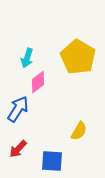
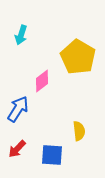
cyan arrow: moved 6 px left, 23 px up
pink diamond: moved 4 px right, 1 px up
yellow semicircle: rotated 36 degrees counterclockwise
red arrow: moved 1 px left
blue square: moved 6 px up
